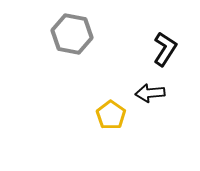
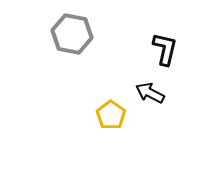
black L-shape: rotated 20 degrees counterclockwise
black arrow: rotated 32 degrees clockwise
